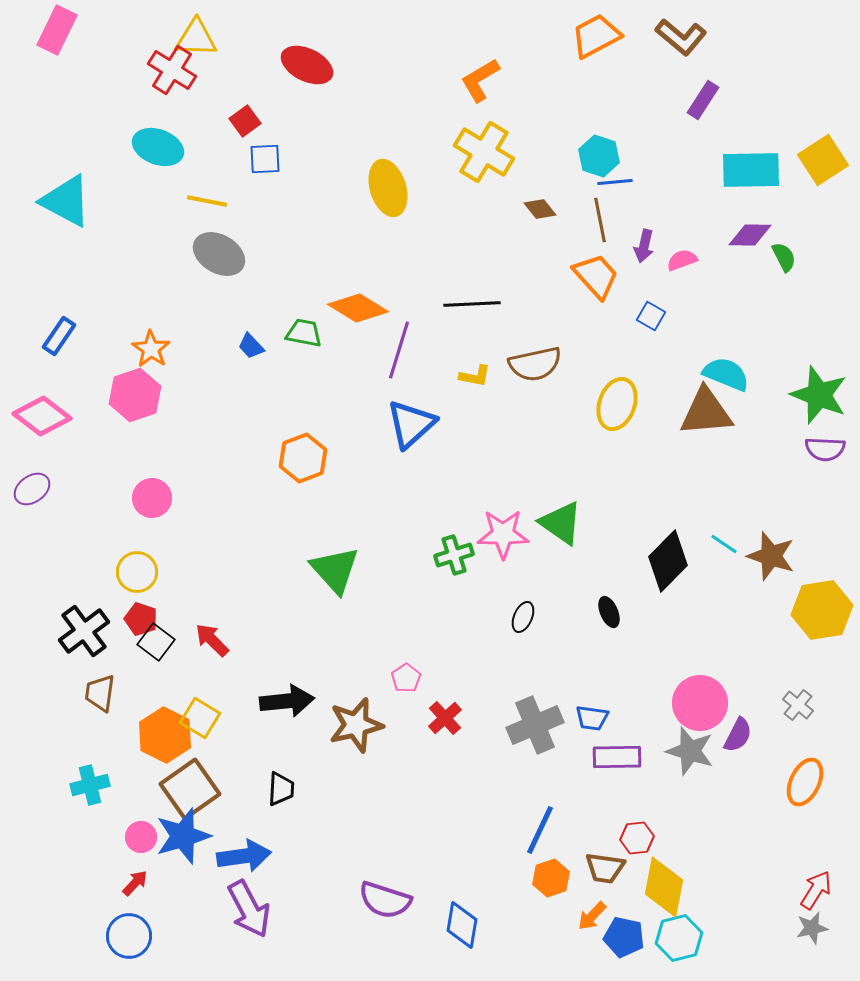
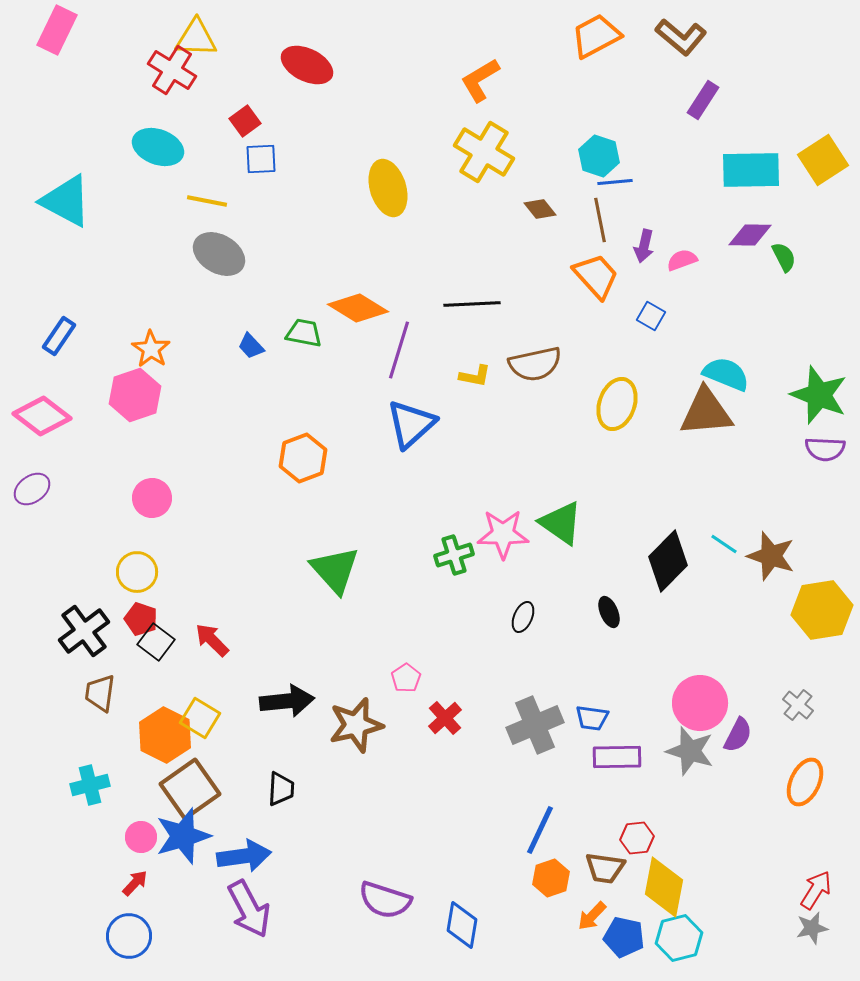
blue square at (265, 159): moved 4 px left
